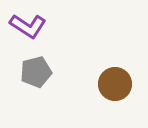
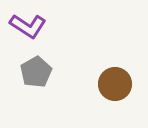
gray pentagon: rotated 16 degrees counterclockwise
